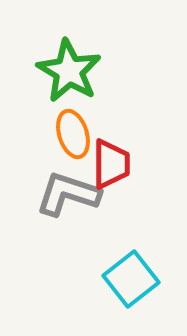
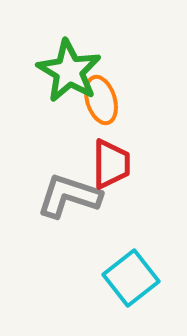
orange ellipse: moved 28 px right, 34 px up
gray L-shape: moved 1 px right, 2 px down
cyan square: moved 1 px up
